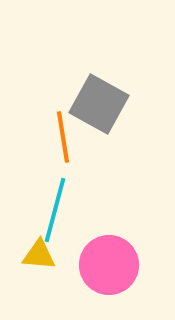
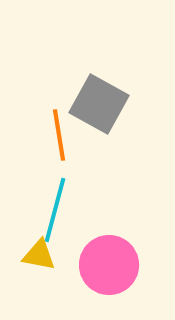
orange line: moved 4 px left, 2 px up
yellow triangle: rotated 6 degrees clockwise
